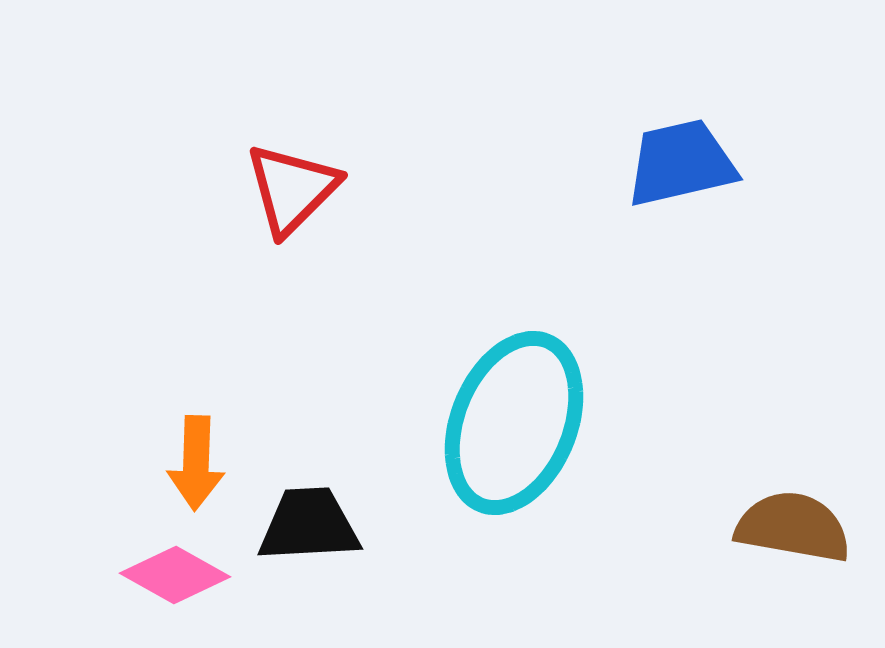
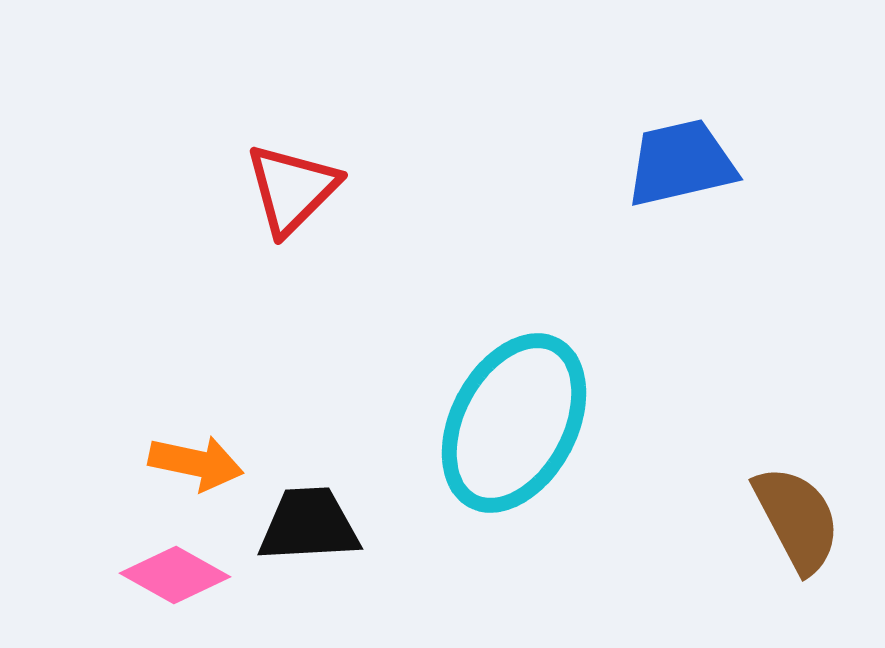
cyan ellipse: rotated 6 degrees clockwise
orange arrow: rotated 80 degrees counterclockwise
brown semicircle: moved 4 px right, 8 px up; rotated 52 degrees clockwise
